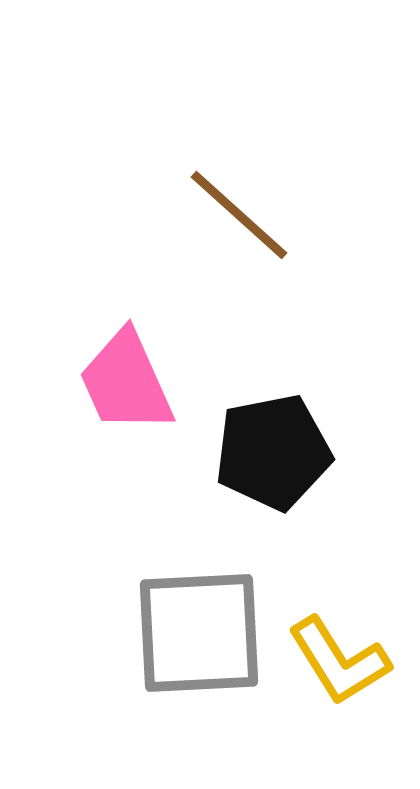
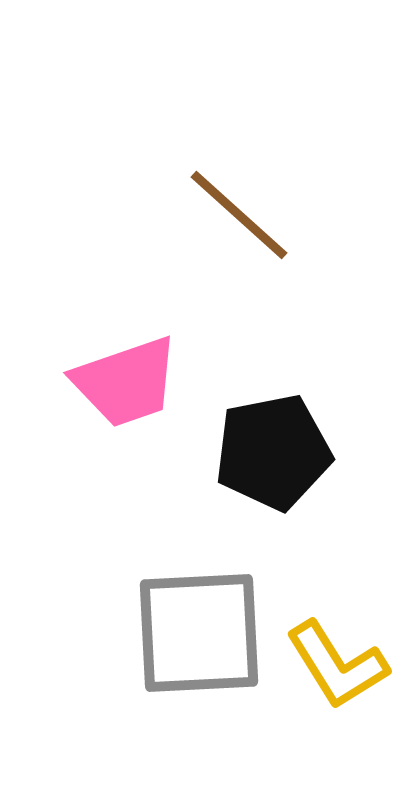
pink trapezoid: rotated 85 degrees counterclockwise
yellow L-shape: moved 2 px left, 4 px down
